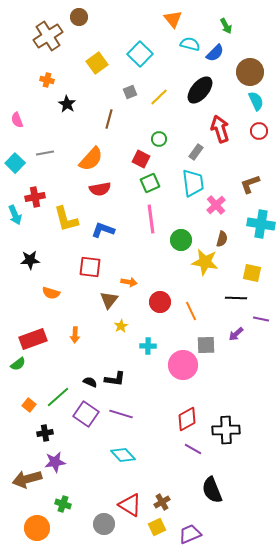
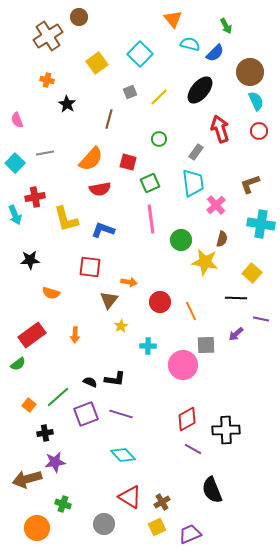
red square at (141, 159): moved 13 px left, 3 px down; rotated 12 degrees counterclockwise
yellow square at (252, 273): rotated 30 degrees clockwise
red rectangle at (33, 339): moved 1 px left, 4 px up; rotated 16 degrees counterclockwise
purple square at (86, 414): rotated 35 degrees clockwise
red triangle at (130, 505): moved 8 px up
